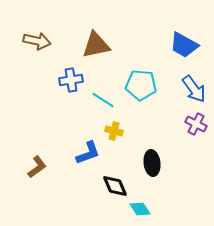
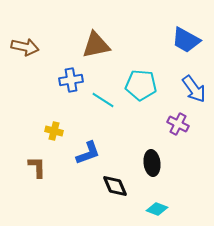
brown arrow: moved 12 px left, 6 px down
blue trapezoid: moved 2 px right, 5 px up
purple cross: moved 18 px left
yellow cross: moved 60 px left
brown L-shape: rotated 55 degrees counterclockwise
cyan diamond: moved 17 px right; rotated 35 degrees counterclockwise
